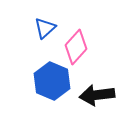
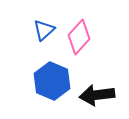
blue triangle: moved 1 px left, 2 px down
pink diamond: moved 3 px right, 10 px up
